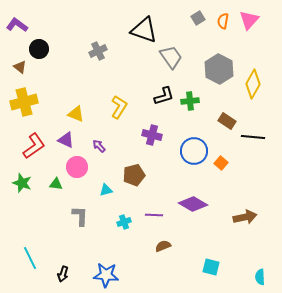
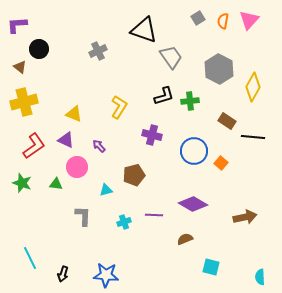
purple L-shape: rotated 40 degrees counterclockwise
yellow diamond: moved 3 px down
yellow triangle: moved 2 px left
gray L-shape: moved 3 px right
brown semicircle: moved 22 px right, 7 px up
